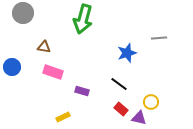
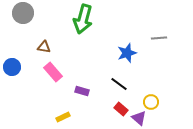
pink rectangle: rotated 30 degrees clockwise
purple triangle: rotated 28 degrees clockwise
